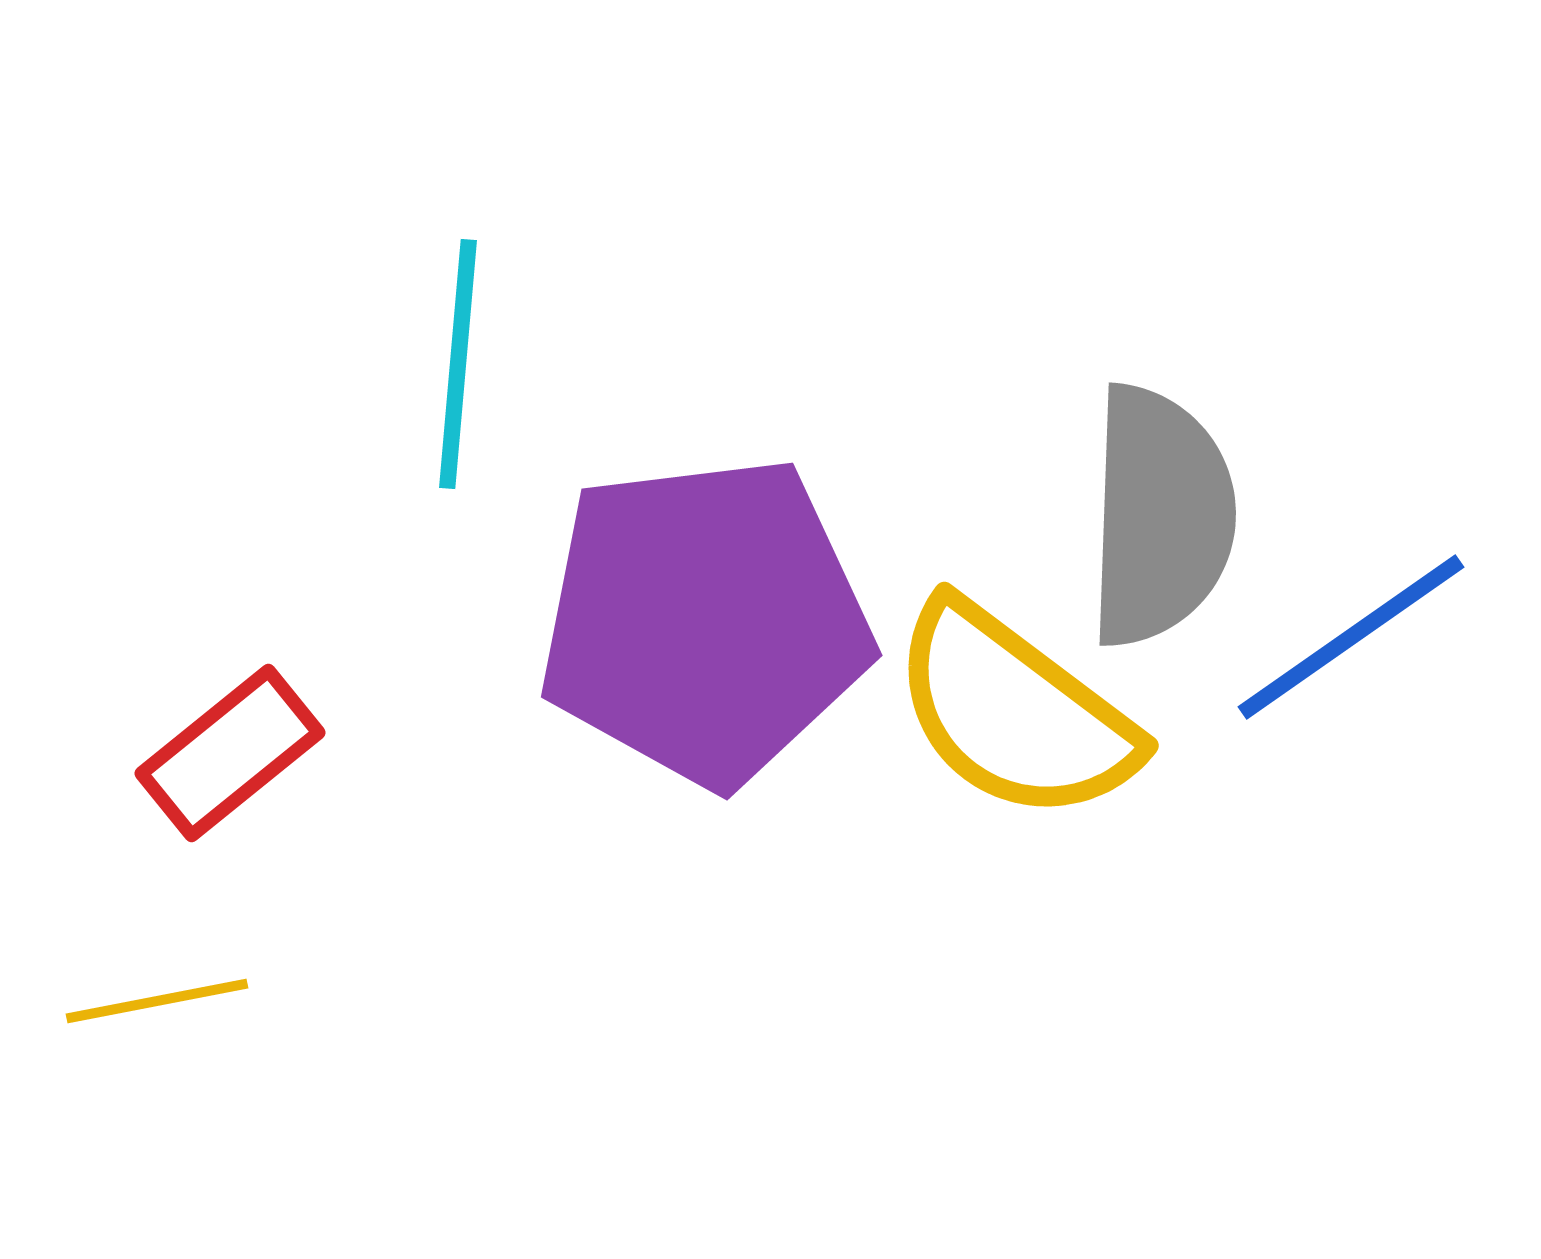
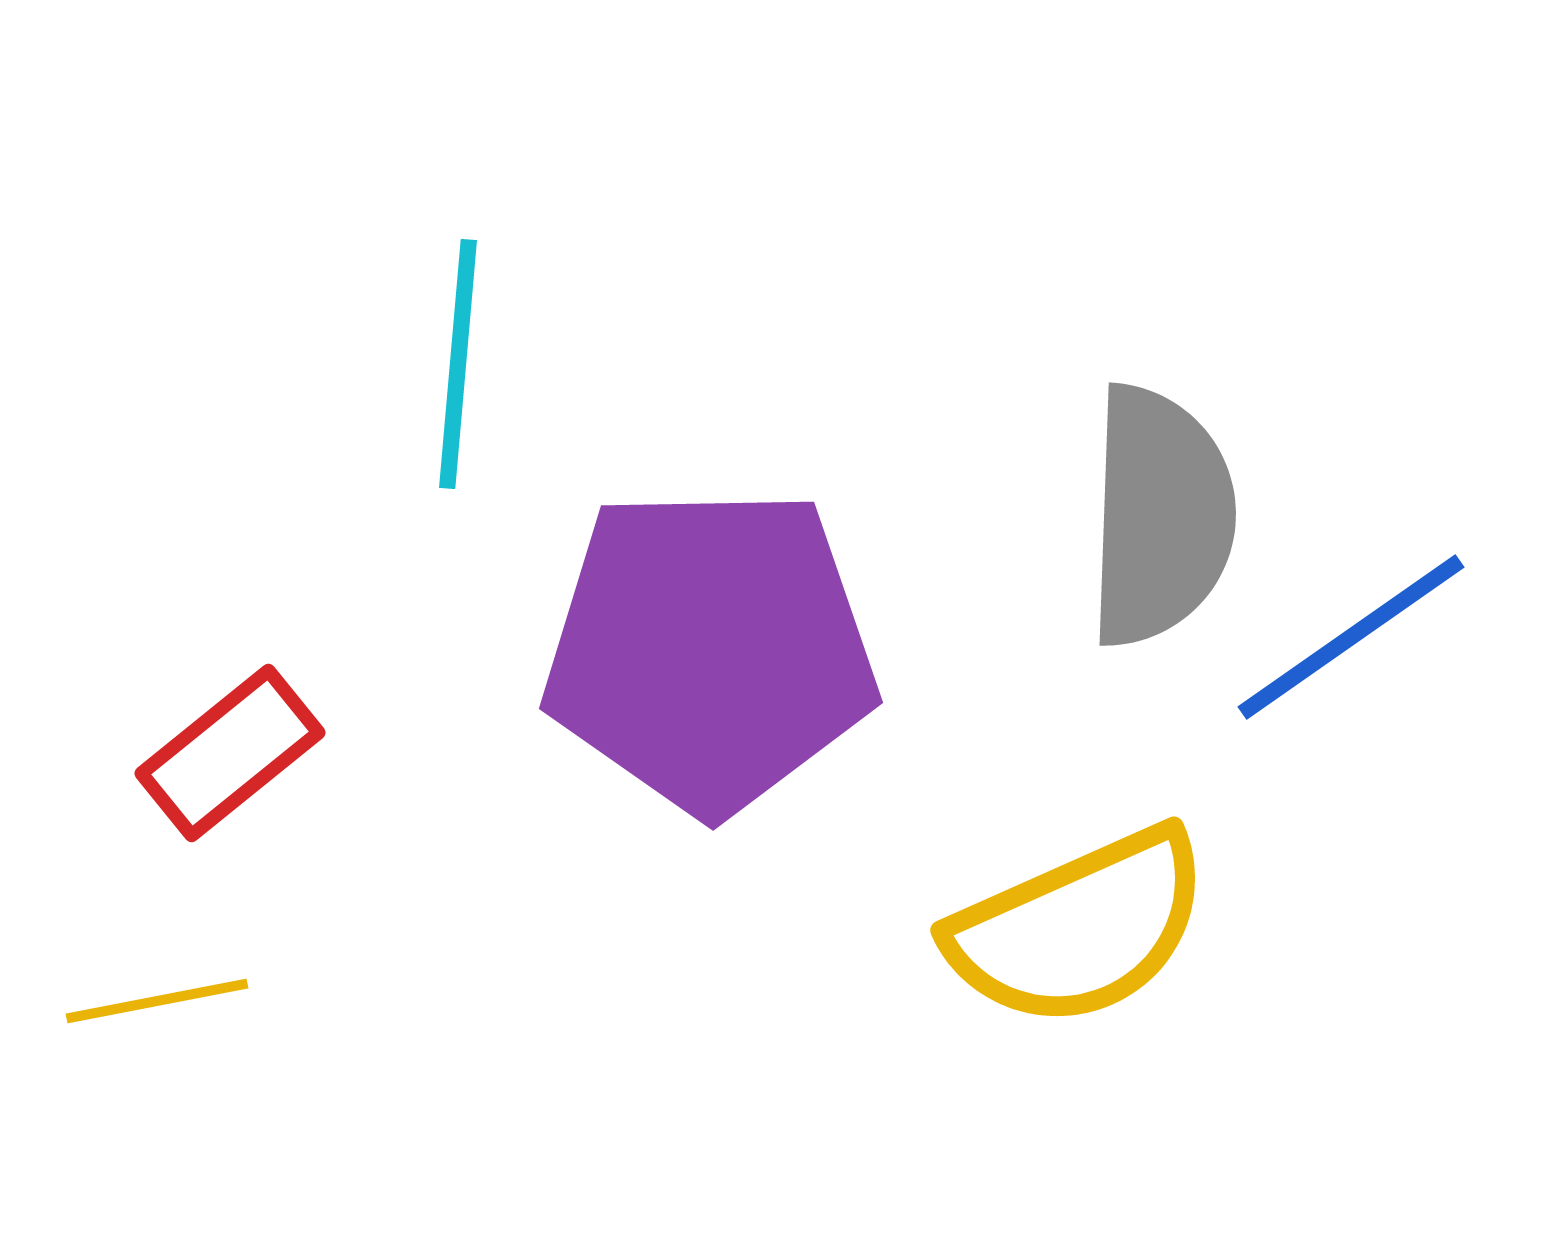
purple pentagon: moved 5 px right, 29 px down; rotated 6 degrees clockwise
yellow semicircle: moved 65 px right, 216 px down; rotated 61 degrees counterclockwise
